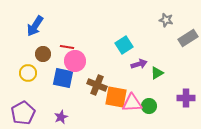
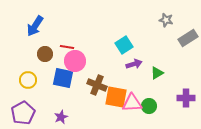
brown circle: moved 2 px right
purple arrow: moved 5 px left
yellow circle: moved 7 px down
